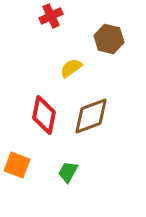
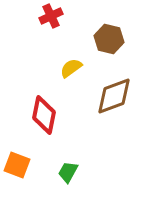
brown diamond: moved 23 px right, 20 px up
